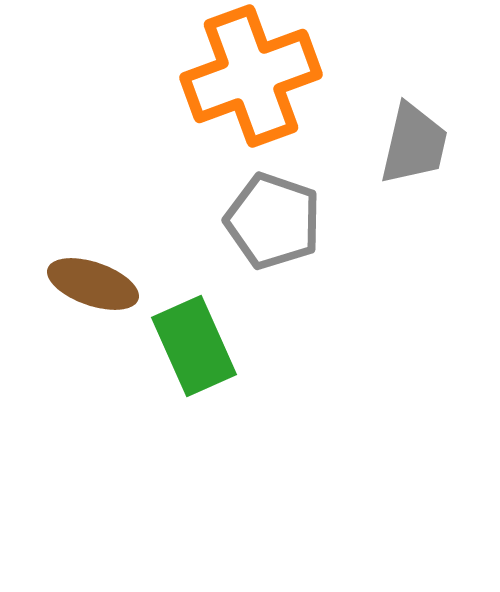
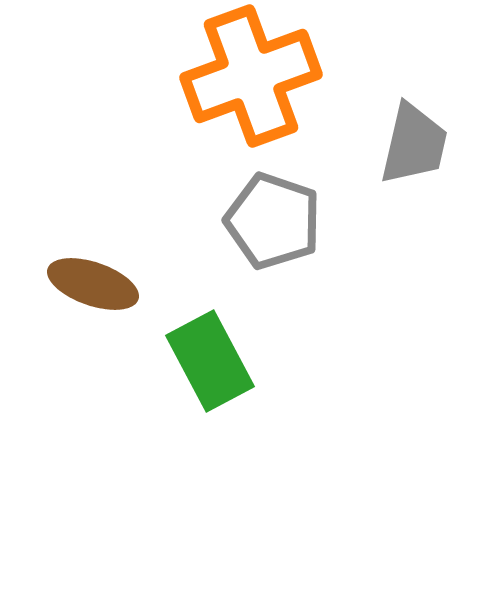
green rectangle: moved 16 px right, 15 px down; rotated 4 degrees counterclockwise
